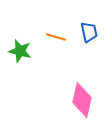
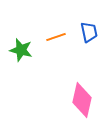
orange line: rotated 36 degrees counterclockwise
green star: moved 1 px right, 1 px up
